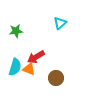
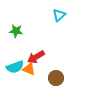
cyan triangle: moved 1 px left, 8 px up
green star: rotated 16 degrees clockwise
cyan semicircle: rotated 54 degrees clockwise
